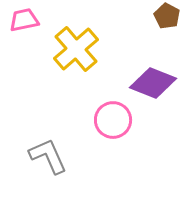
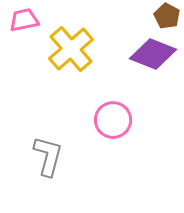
yellow cross: moved 5 px left
purple diamond: moved 29 px up
gray L-shape: rotated 39 degrees clockwise
